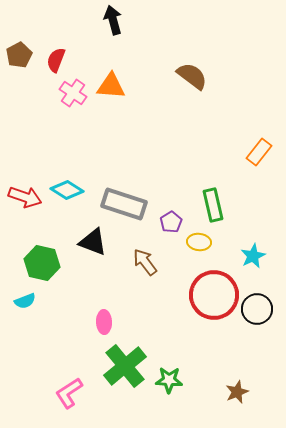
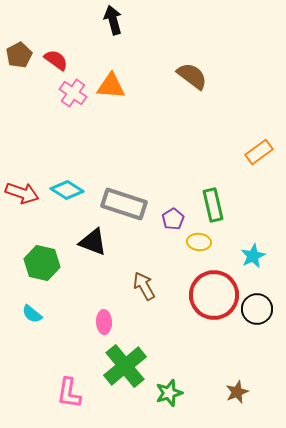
red semicircle: rotated 105 degrees clockwise
orange rectangle: rotated 16 degrees clockwise
red arrow: moved 3 px left, 4 px up
purple pentagon: moved 2 px right, 3 px up
brown arrow: moved 1 px left, 24 px down; rotated 8 degrees clockwise
cyan semicircle: moved 7 px right, 13 px down; rotated 60 degrees clockwise
green star: moved 13 px down; rotated 20 degrees counterclockwise
pink L-shape: rotated 48 degrees counterclockwise
